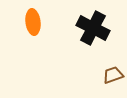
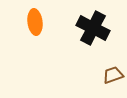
orange ellipse: moved 2 px right
